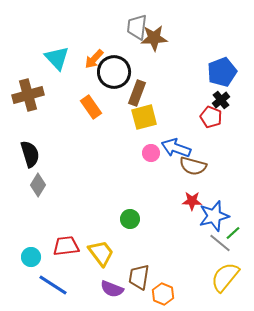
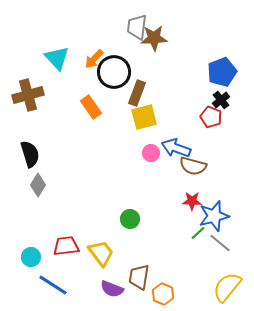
green line: moved 35 px left
yellow semicircle: moved 2 px right, 10 px down
